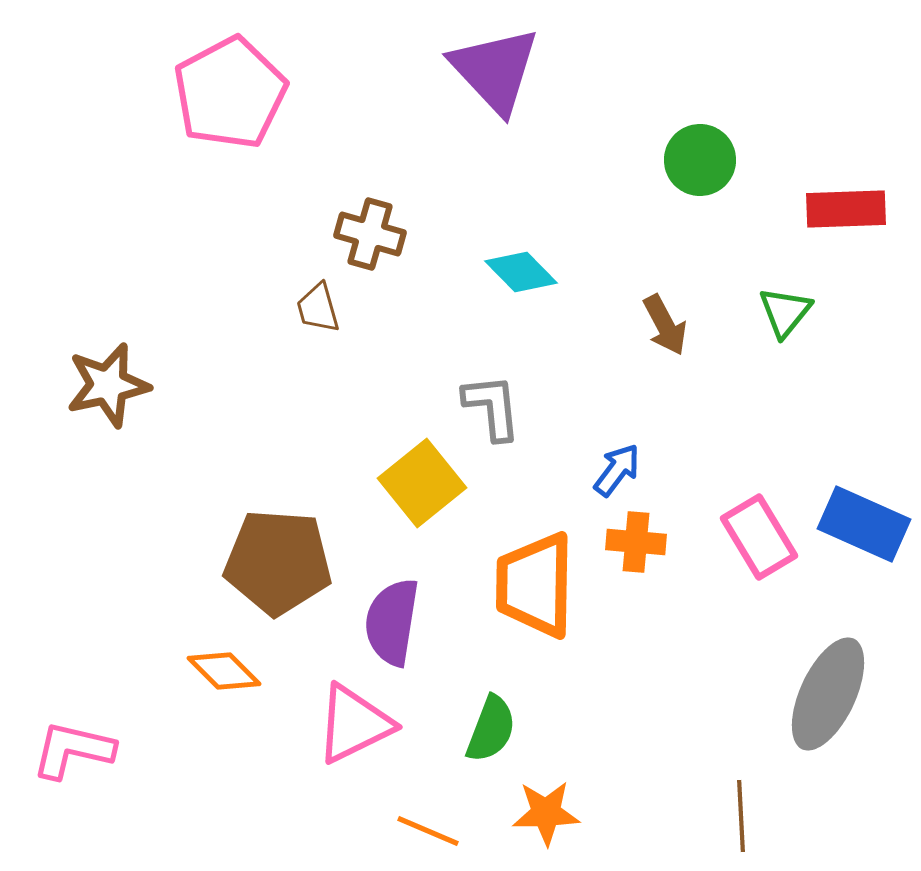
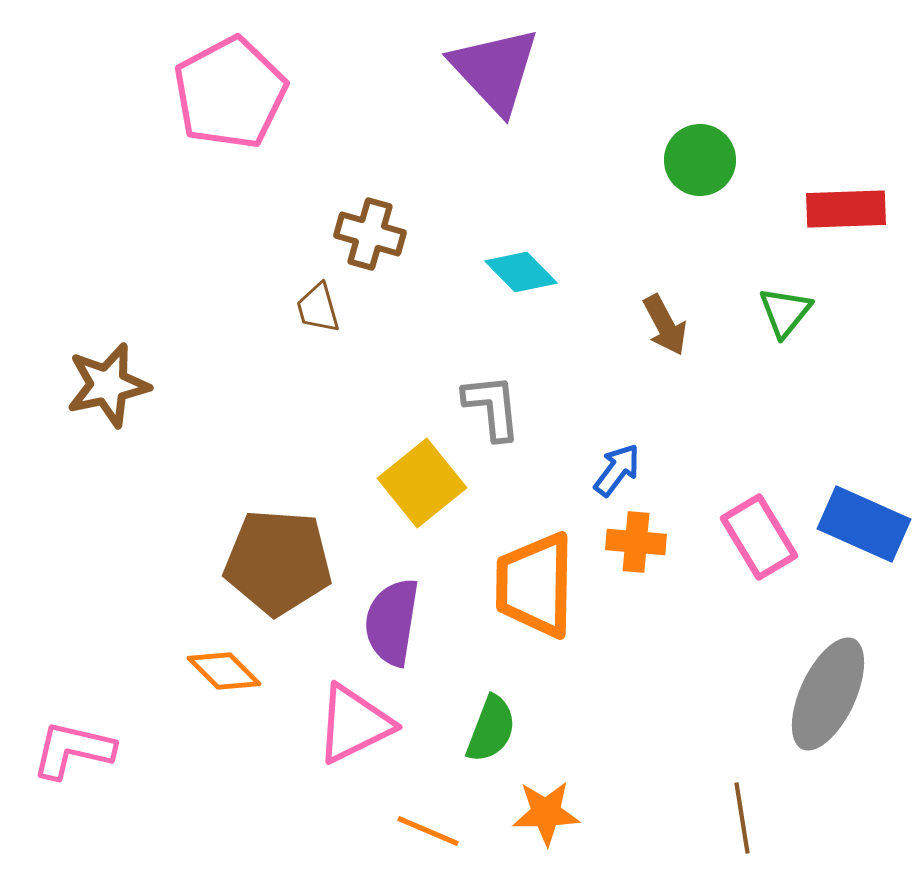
brown line: moved 1 px right, 2 px down; rotated 6 degrees counterclockwise
